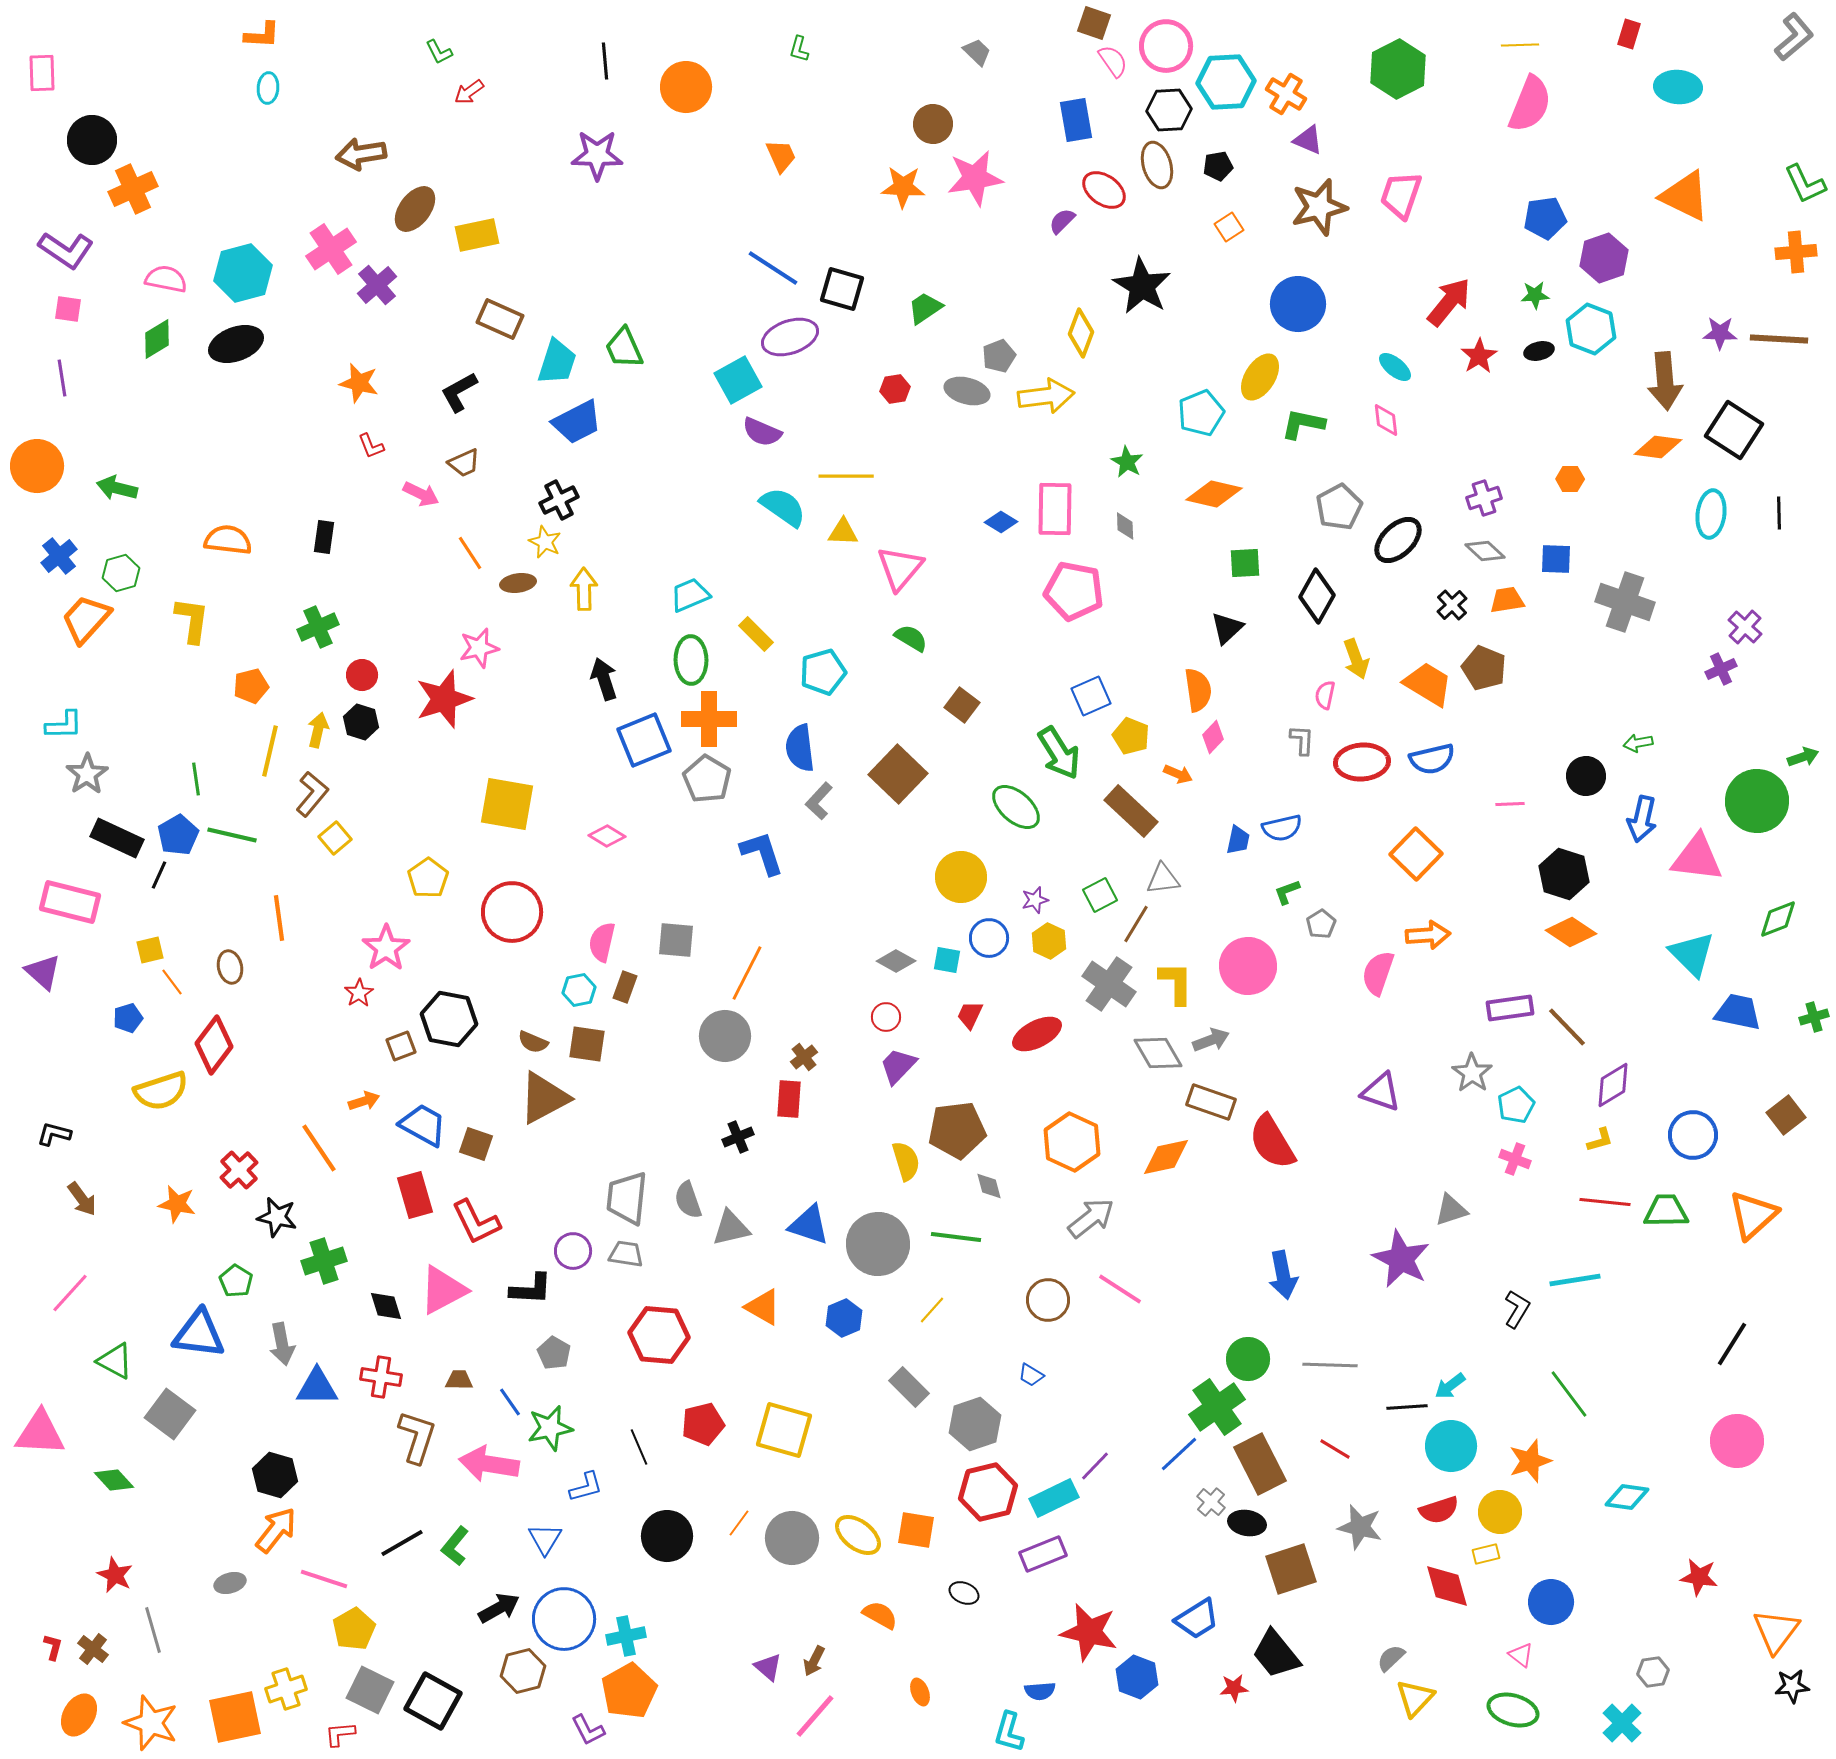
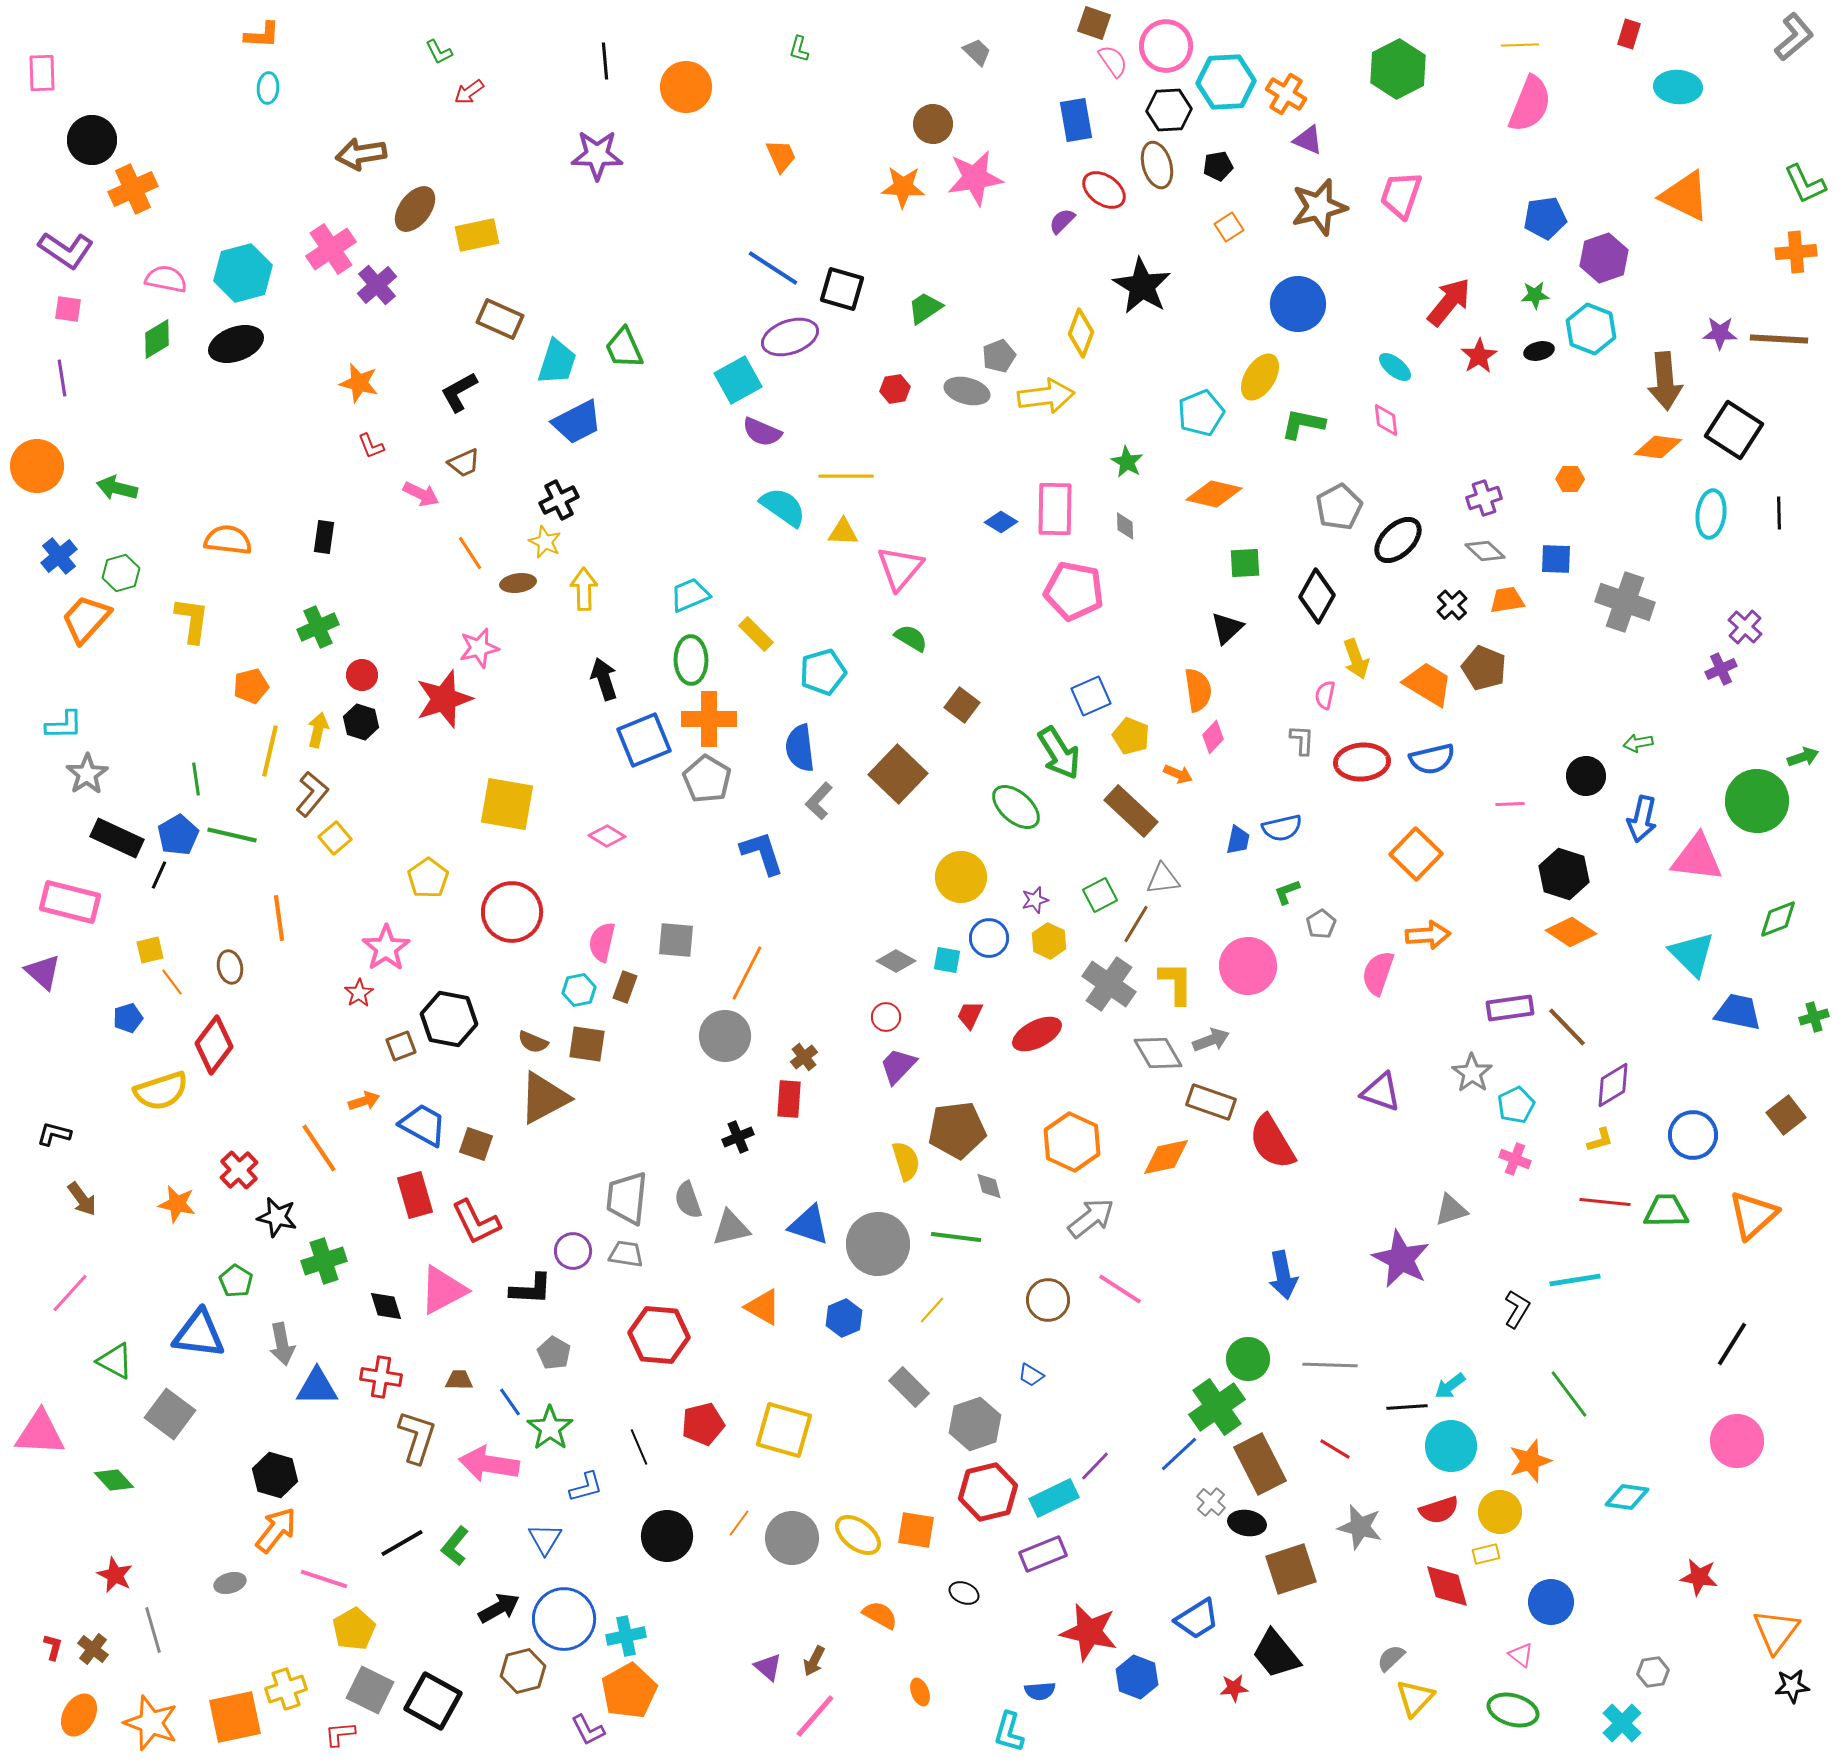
green star at (550, 1428): rotated 24 degrees counterclockwise
